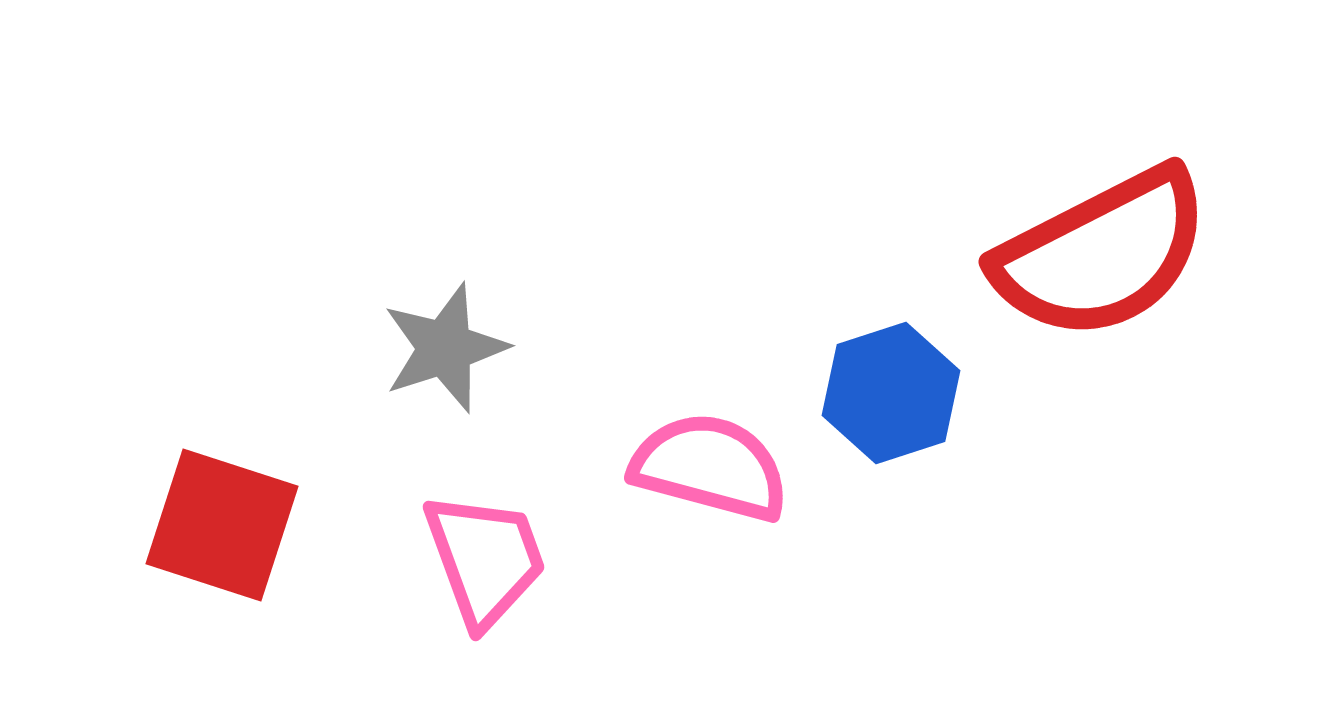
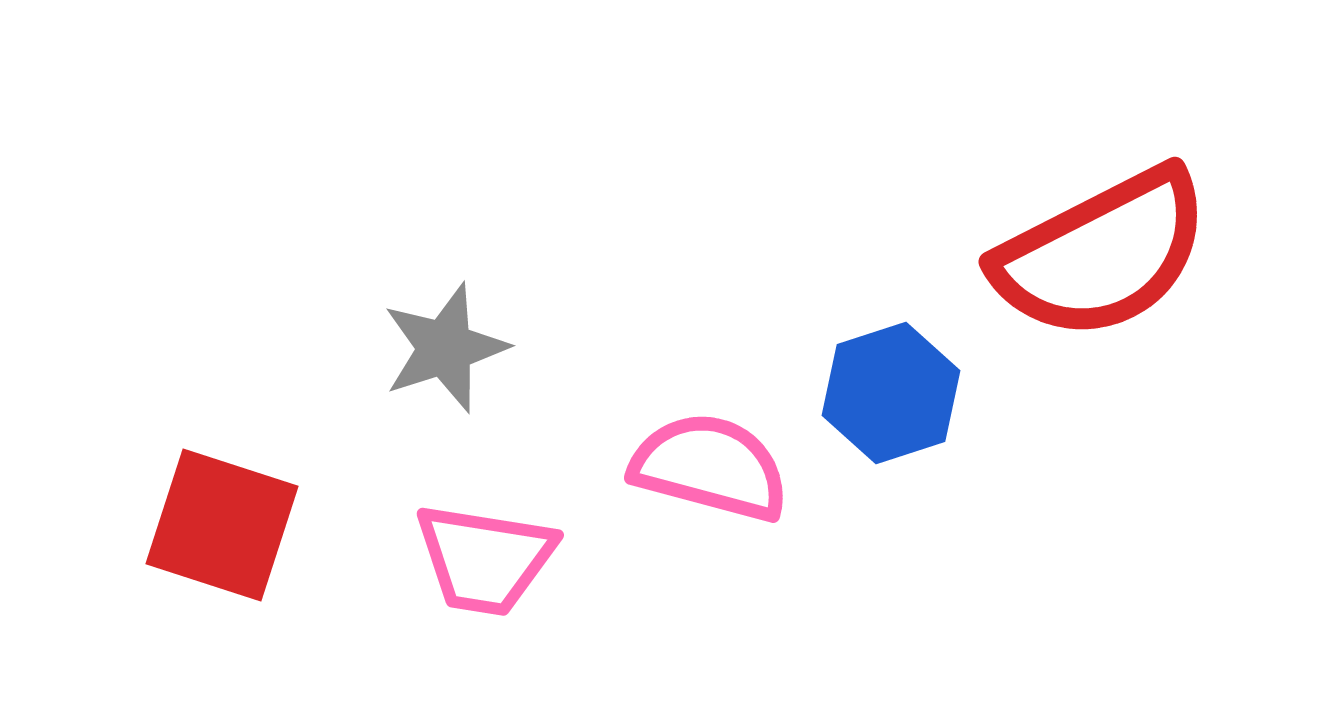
pink trapezoid: rotated 119 degrees clockwise
